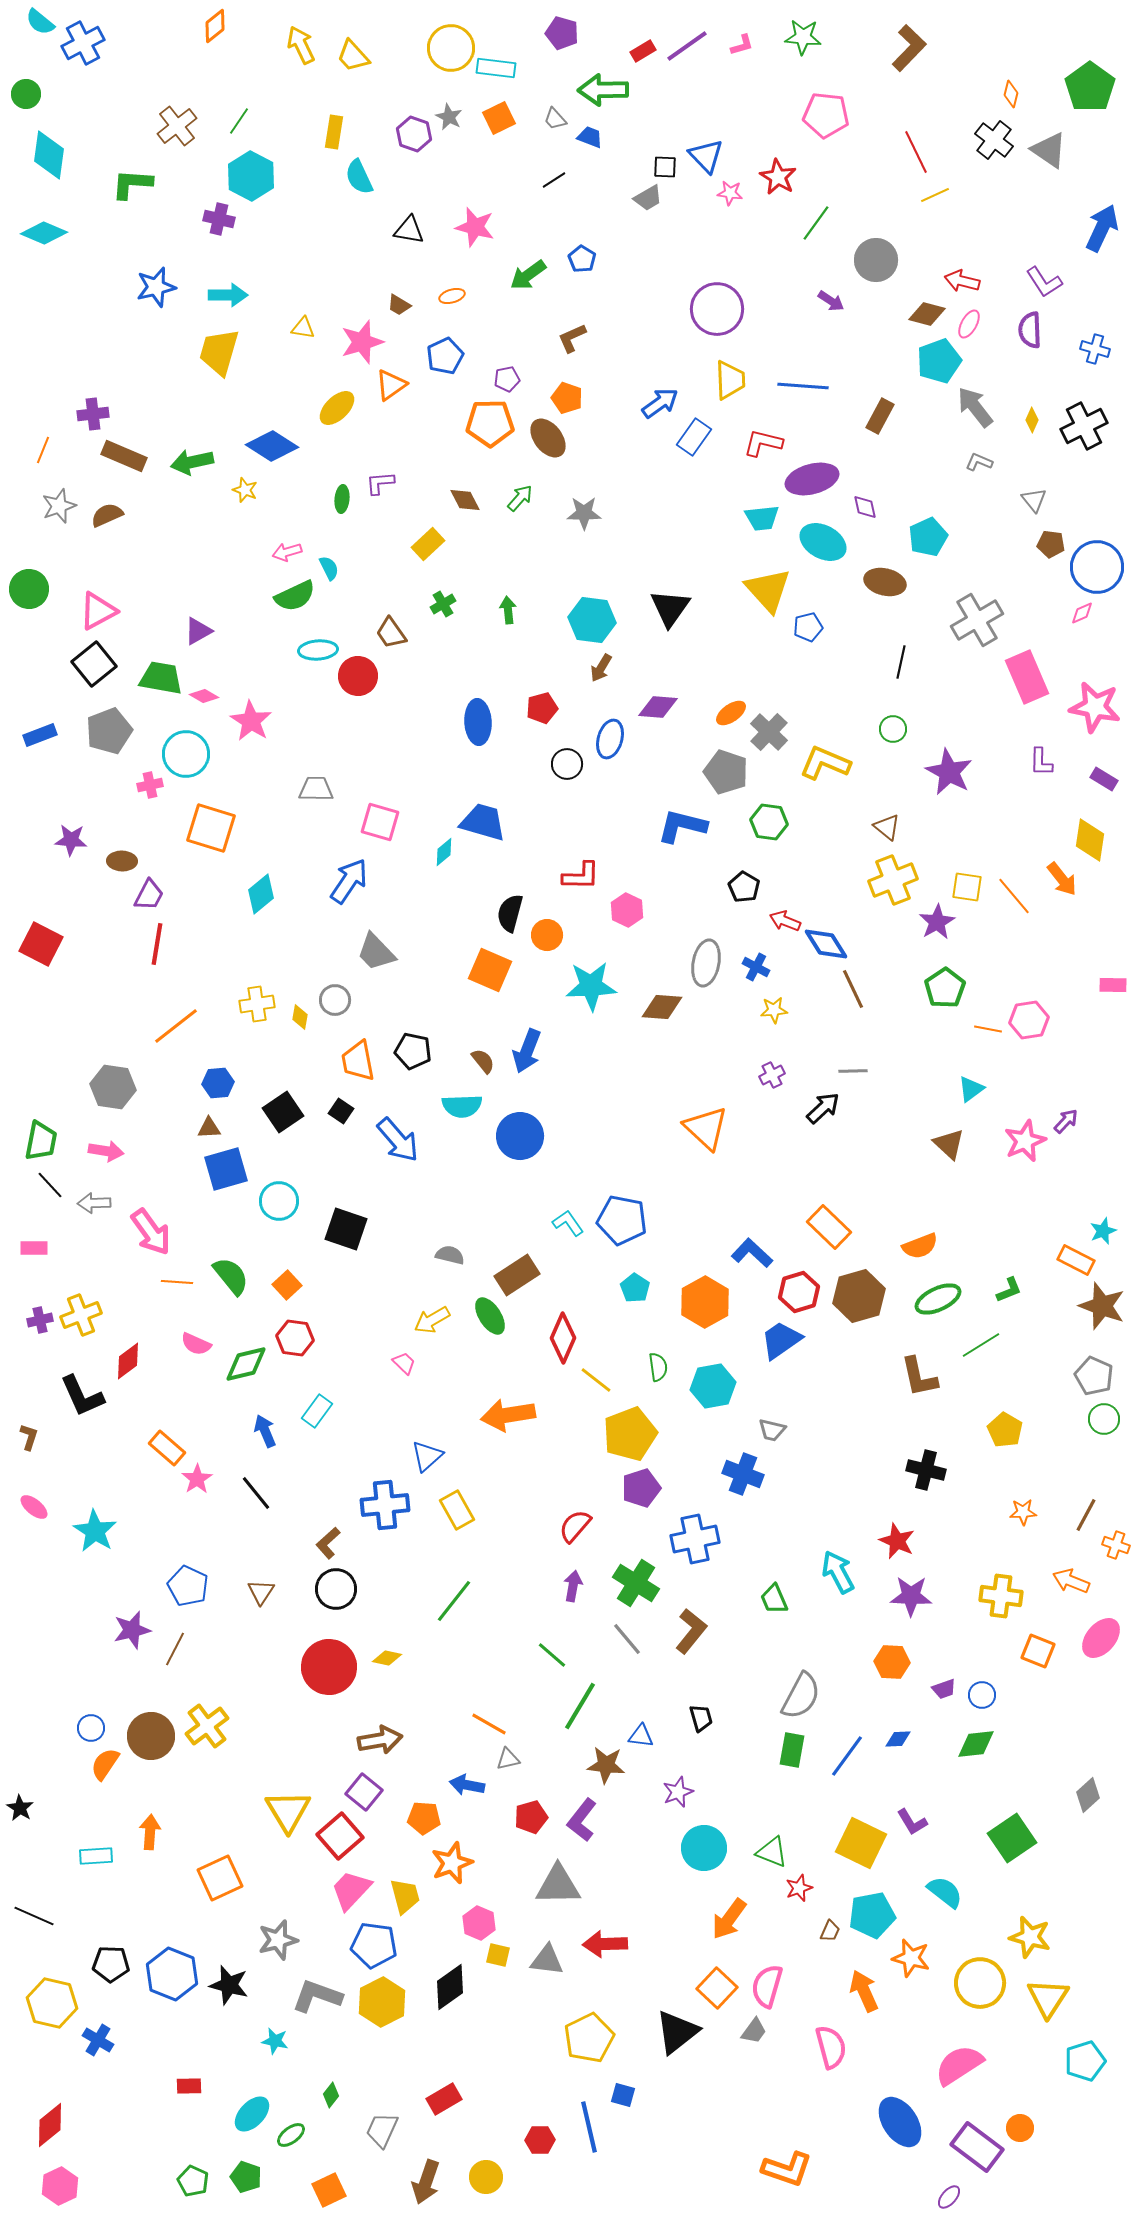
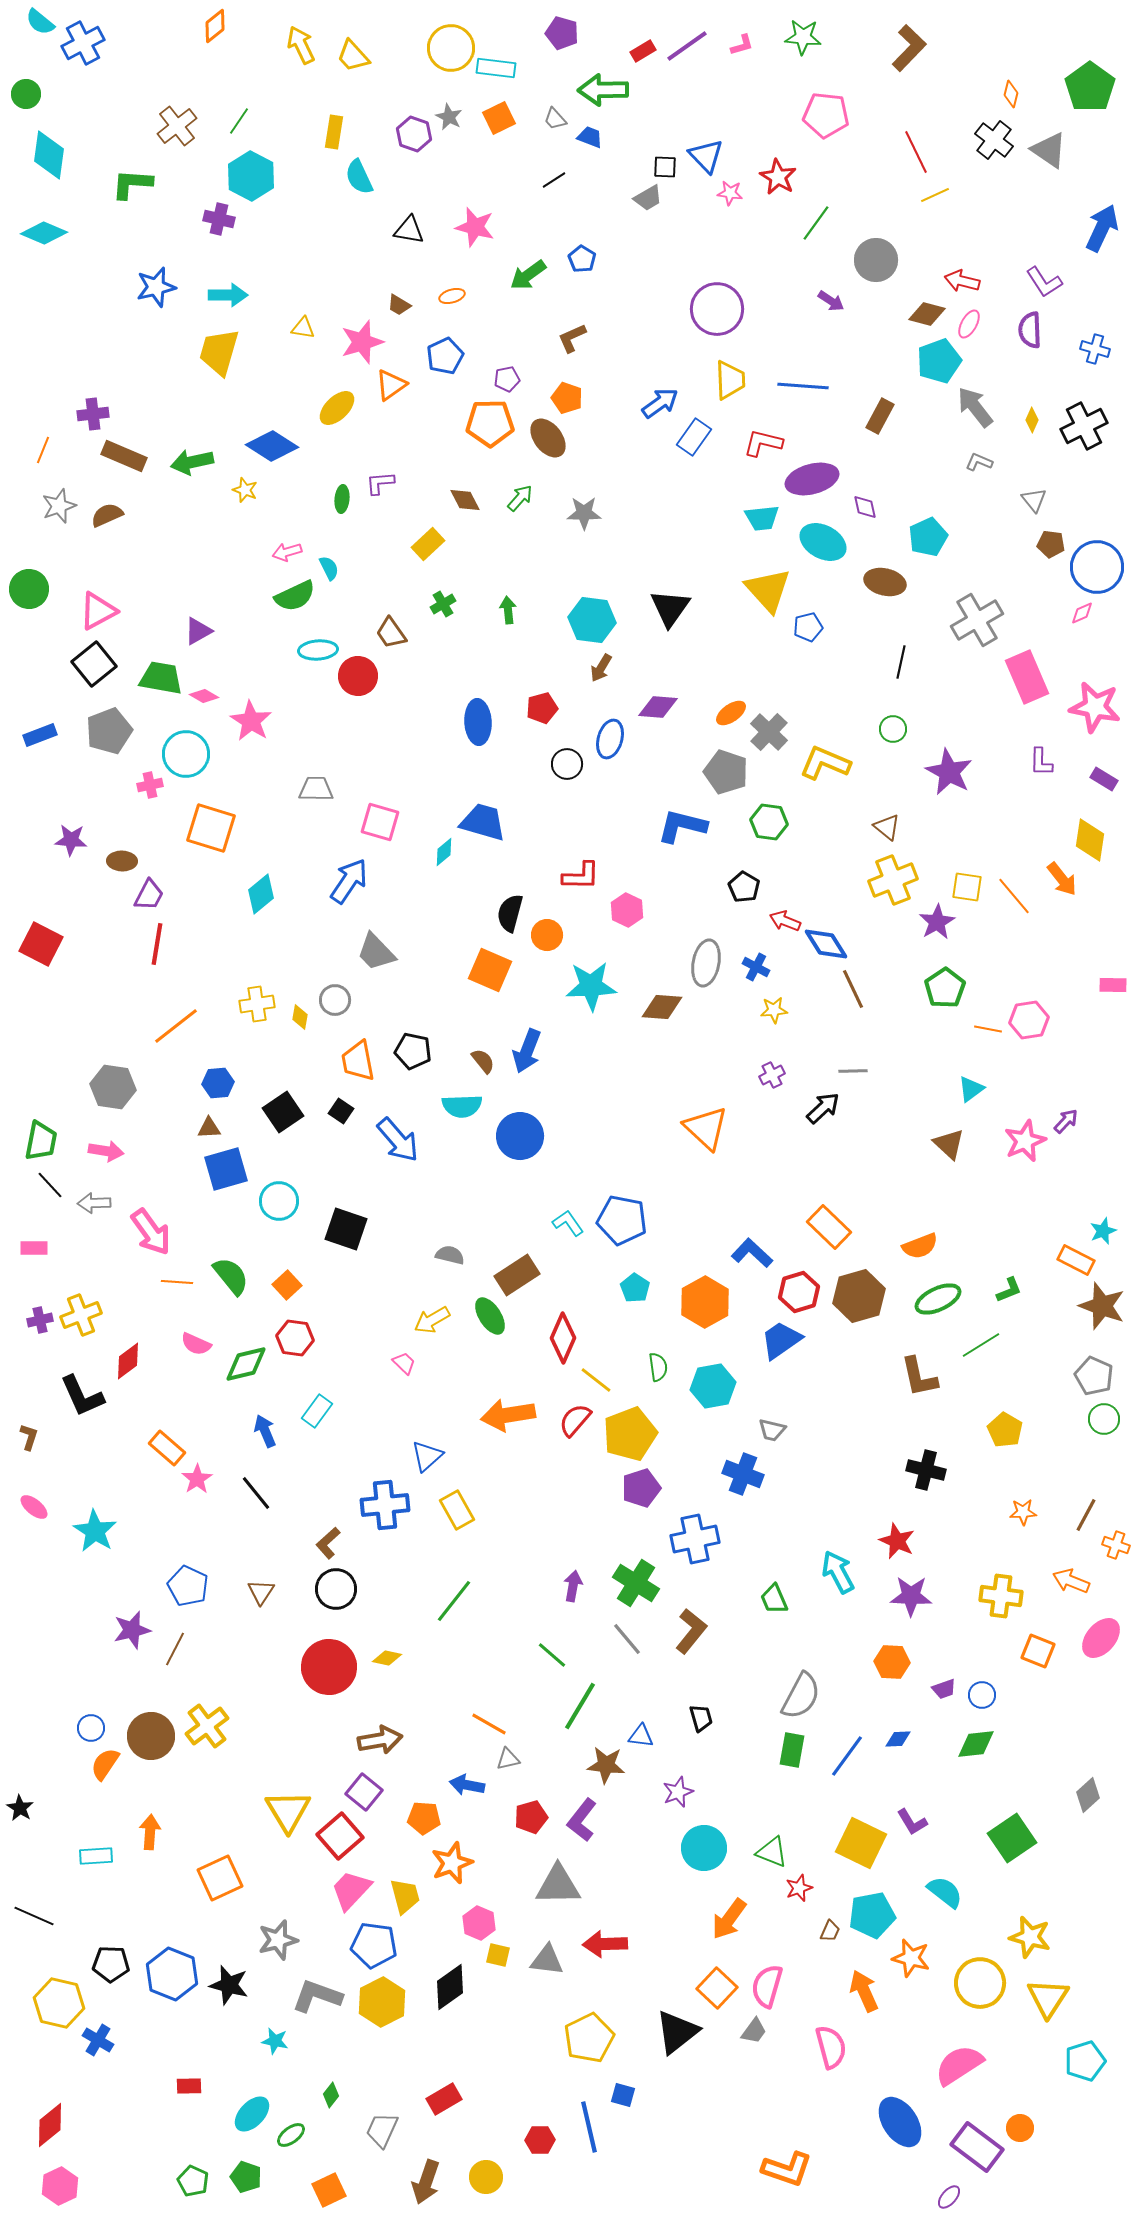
red semicircle at (575, 1526): moved 106 px up
yellow hexagon at (52, 2003): moved 7 px right
